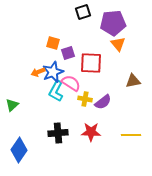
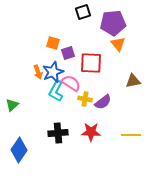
orange arrow: rotated 88 degrees counterclockwise
